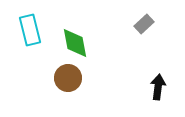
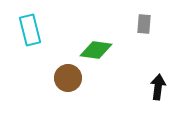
gray rectangle: rotated 42 degrees counterclockwise
green diamond: moved 21 px right, 7 px down; rotated 72 degrees counterclockwise
